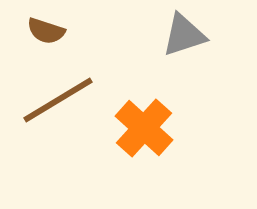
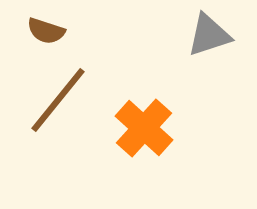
gray triangle: moved 25 px right
brown line: rotated 20 degrees counterclockwise
